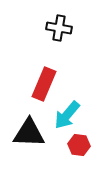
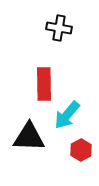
red rectangle: rotated 24 degrees counterclockwise
black triangle: moved 4 px down
red hexagon: moved 2 px right, 5 px down; rotated 25 degrees clockwise
